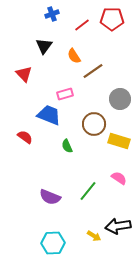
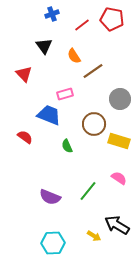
red pentagon: rotated 10 degrees clockwise
black triangle: rotated 12 degrees counterclockwise
black arrow: moved 1 px left, 1 px up; rotated 40 degrees clockwise
